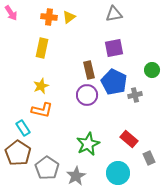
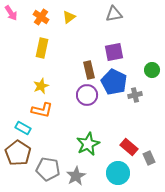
orange cross: moved 8 px left; rotated 28 degrees clockwise
purple square: moved 4 px down
cyan rectangle: rotated 28 degrees counterclockwise
red rectangle: moved 8 px down
gray pentagon: moved 1 px right, 1 px down; rotated 25 degrees counterclockwise
